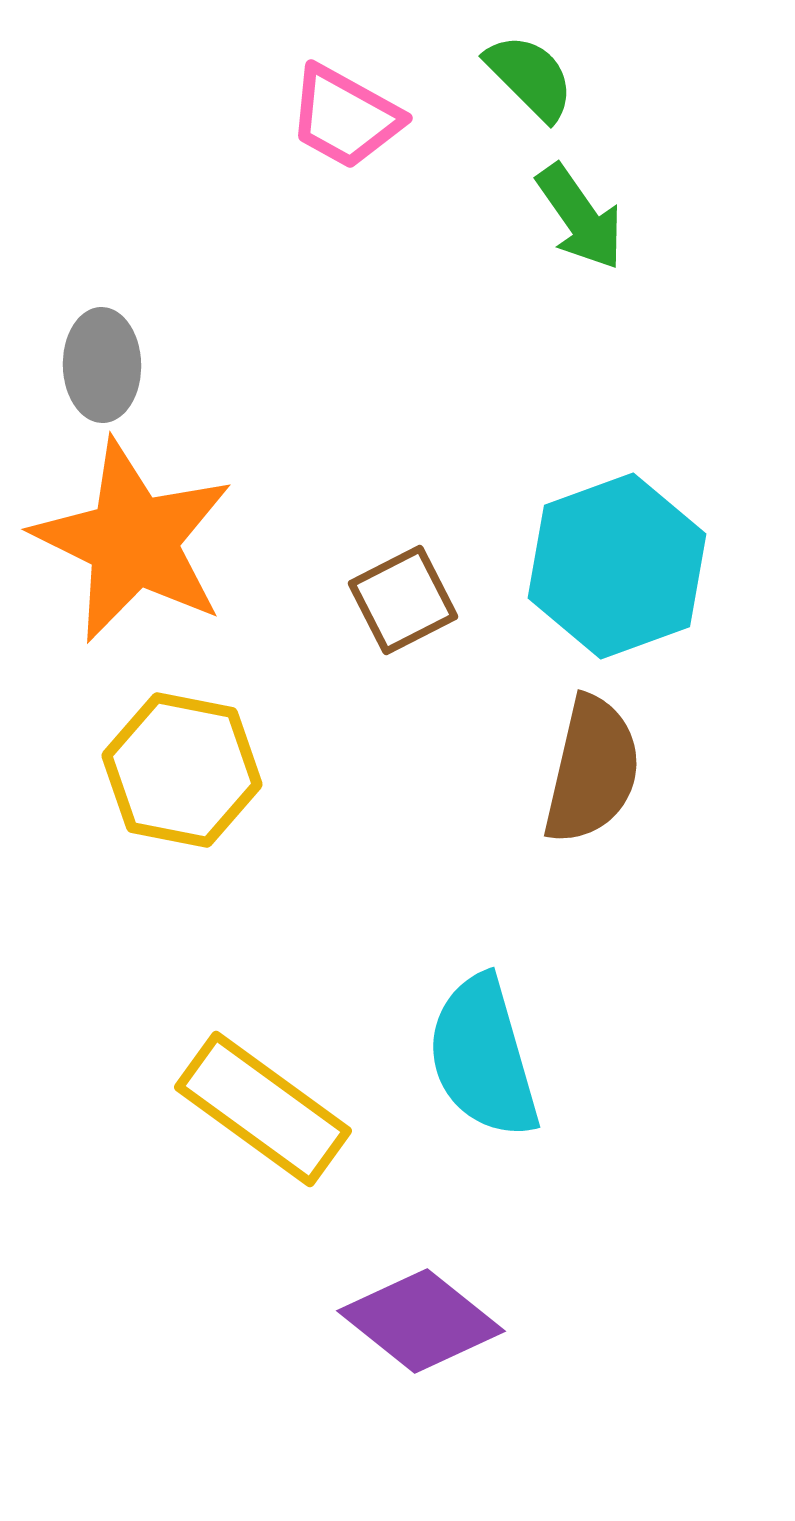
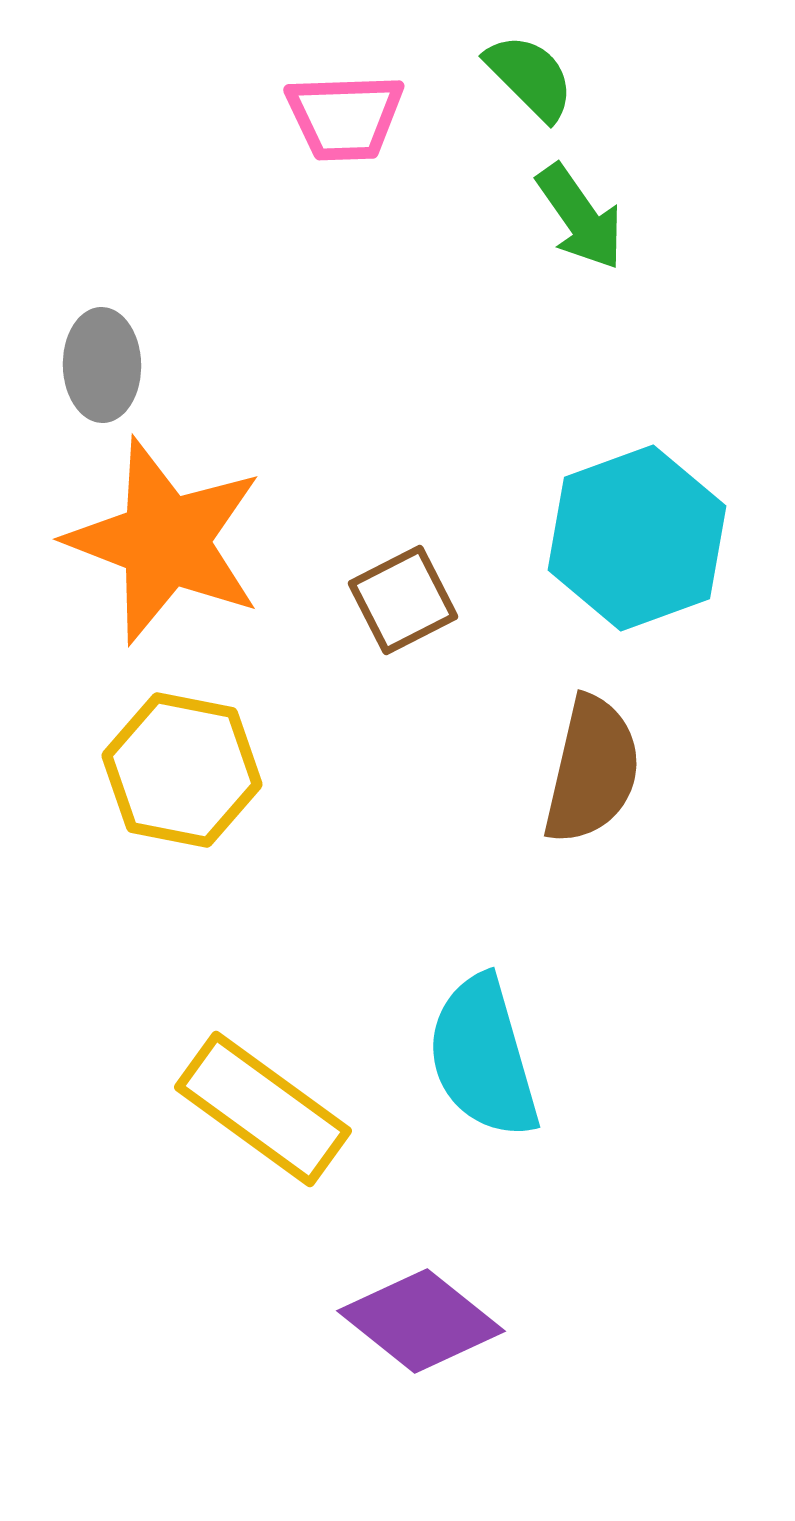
pink trapezoid: rotated 31 degrees counterclockwise
orange star: moved 32 px right; rotated 5 degrees counterclockwise
cyan hexagon: moved 20 px right, 28 px up
